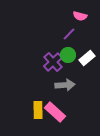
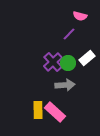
green circle: moved 8 px down
